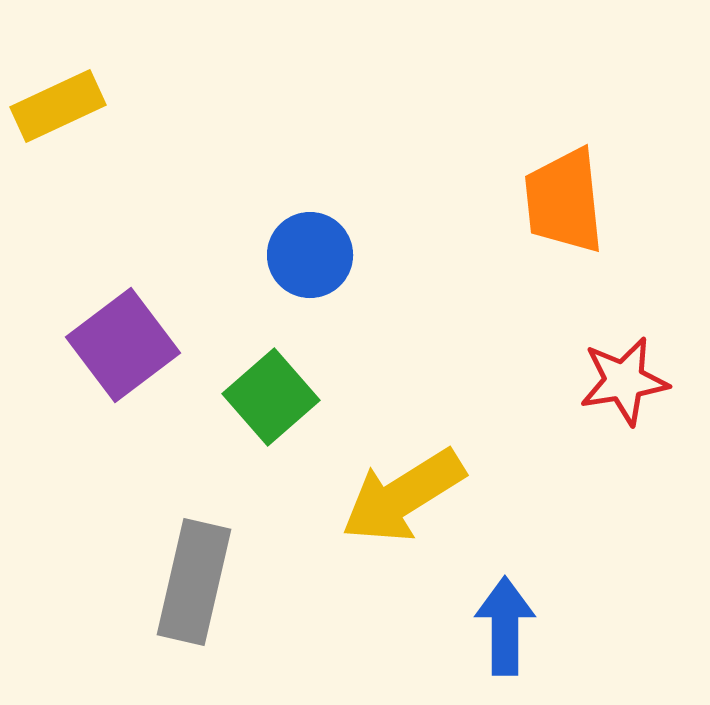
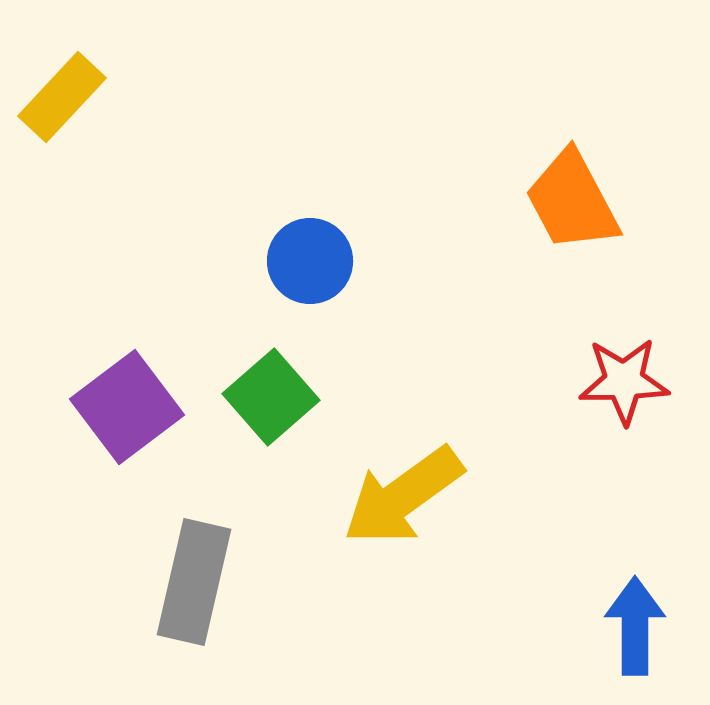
yellow rectangle: moved 4 px right, 9 px up; rotated 22 degrees counterclockwise
orange trapezoid: moved 8 px right; rotated 22 degrees counterclockwise
blue circle: moved 6 px down
purple square: moved 4 px right, 62 px down
red star: rotated 8 degrees clockwise
yellow arrow: rotated 4 degrees counterclockwise
blue arrow: moved 130 px right
